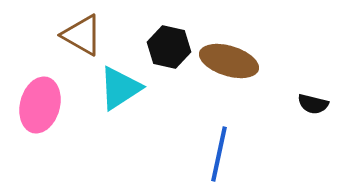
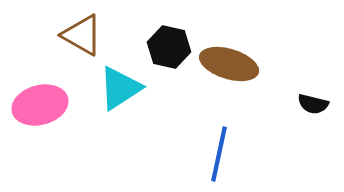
brown ellipse: moved 3 px down
pink ellipse: rotated 60 degrees clockwise
